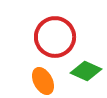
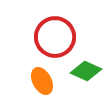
orange ellipse: moved 1 px left
